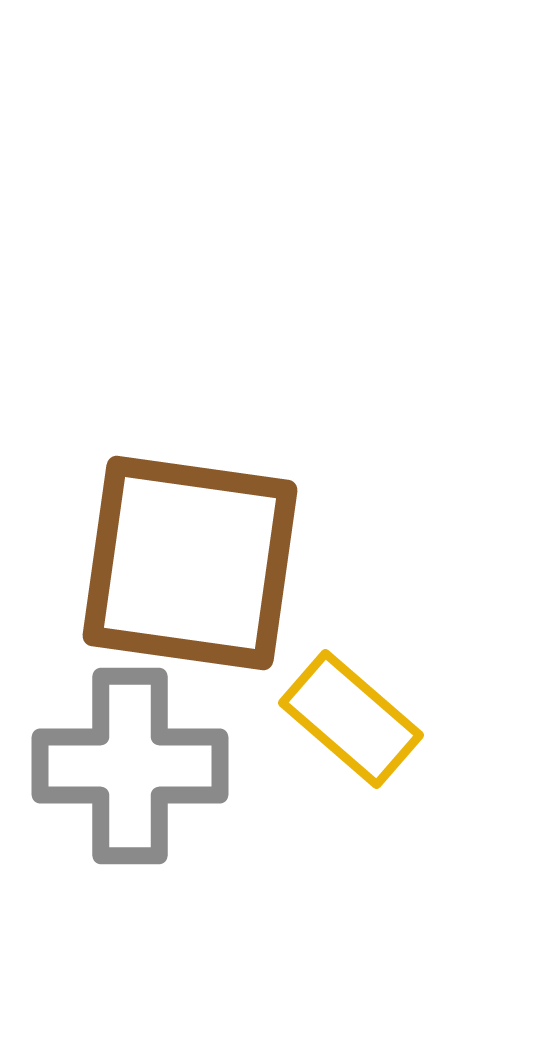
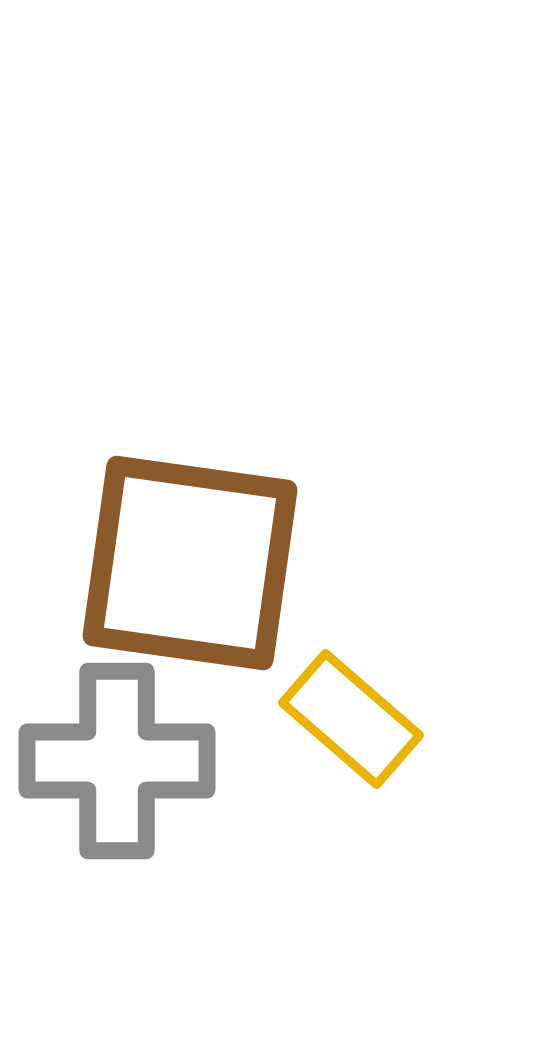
gray cross: moved 13 px left, 5 px up
